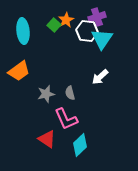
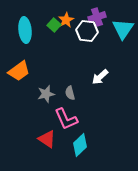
cyan ellipse: moved 2 px right, 1 px up
cyan triangle: moved 21 px right, 10 px up
